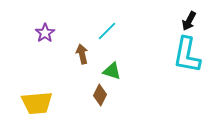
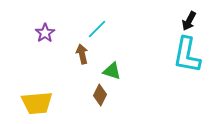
cyan line: moved 10 px left, 2 px up
